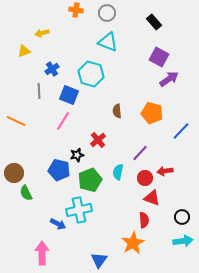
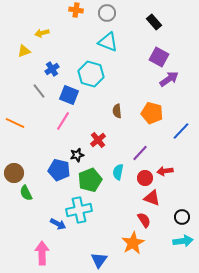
gray line: rotated 35 degrees counterclockwise
orange line: moved 1 px left, 2 px down
red semicircle: rotated 28 degrees counterclockwise
